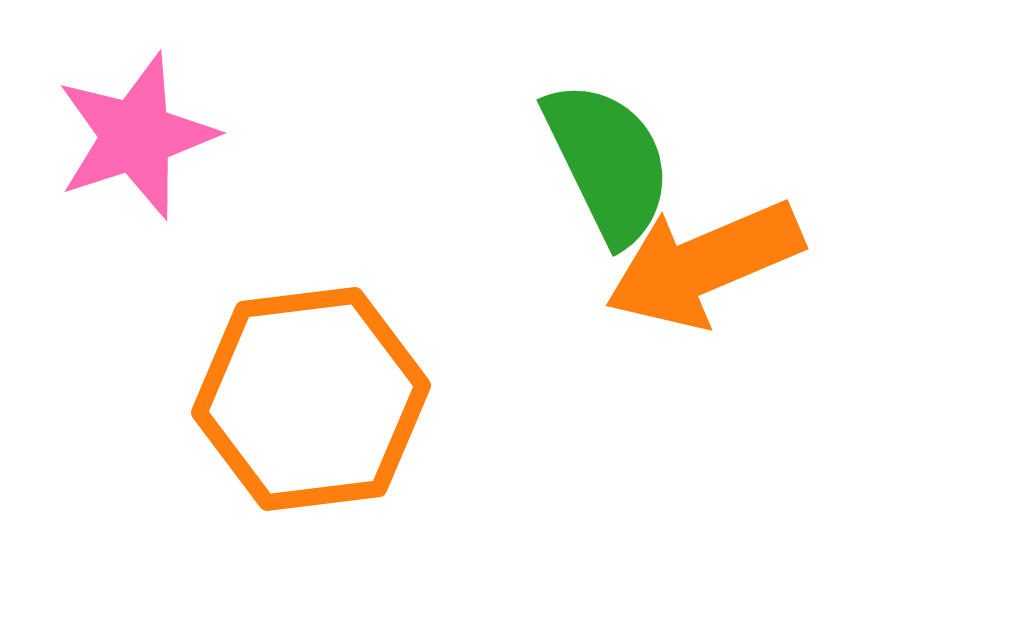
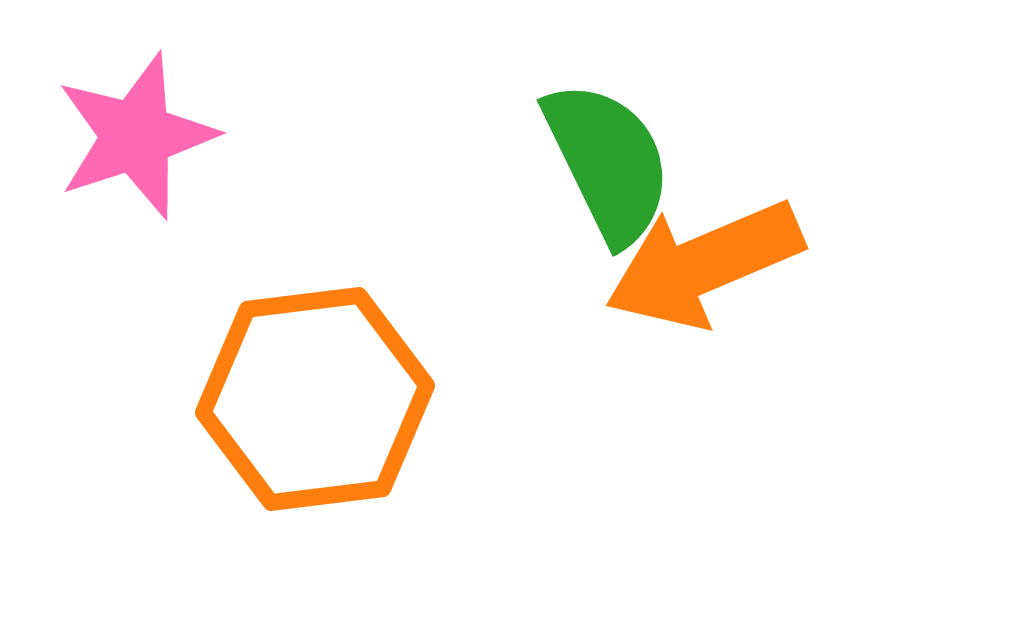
orange hexagon: moved 4 px right
